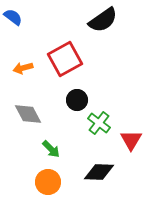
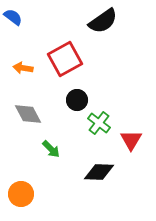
black semicircle: moved 1 px down
orange arrow: rotated 24 degrees clockwise
orange circle: moved 27 px left, 12 px down
